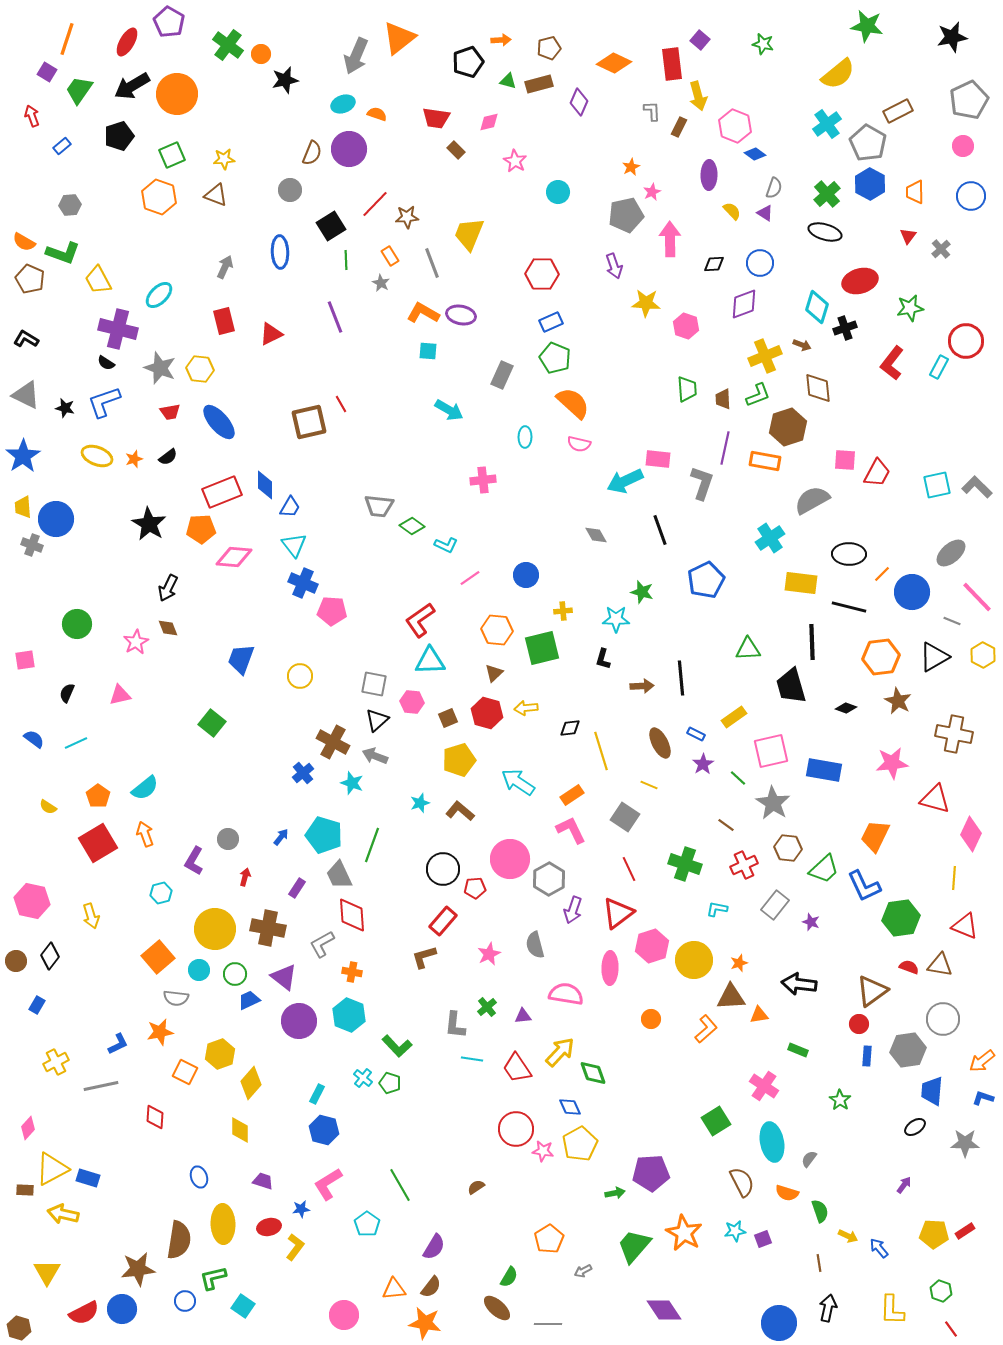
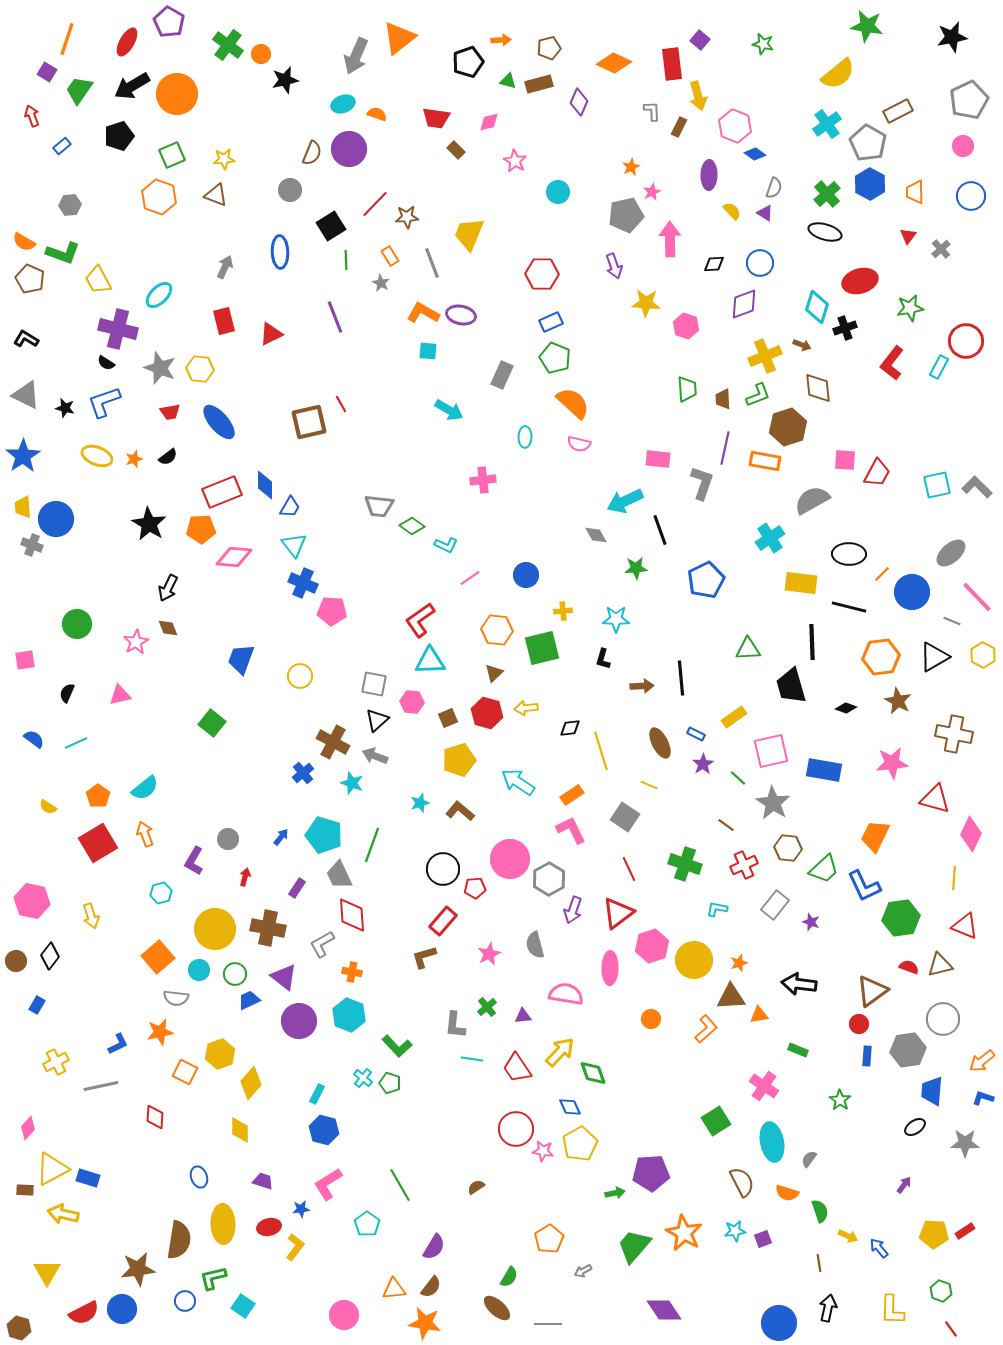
cyan arrow at (625, 481): moved 20 px down
green star at (642, 592): moved 6 px left, 24 px up; rotated 20 degrees counterclockwise
brown triangle at (940, 965): rotated 24 degrees counterclockwise
